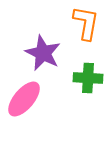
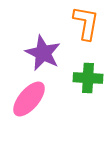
pink ellipse: moved 5 px right
